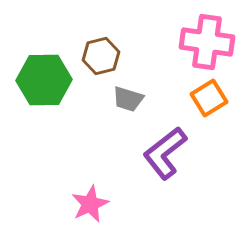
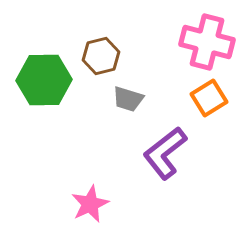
pink cross: rotated 6 degrees clockwise
